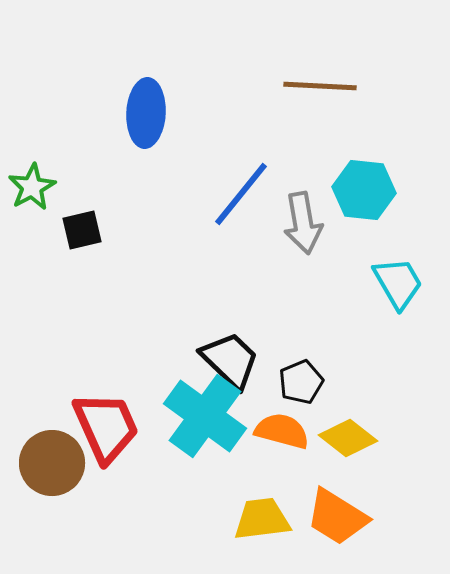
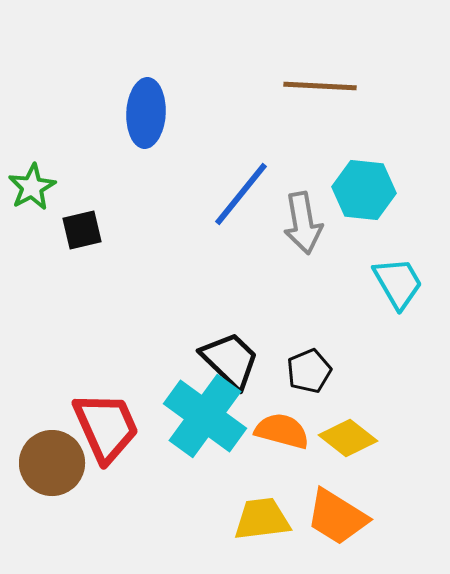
black pentagon: moved 8 px right, 11 px up
